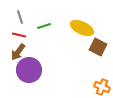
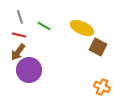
green line: rotated 48 degrees clockwise
